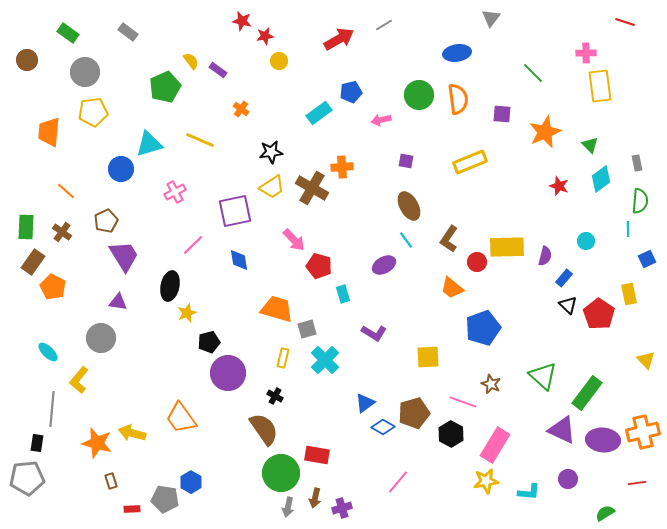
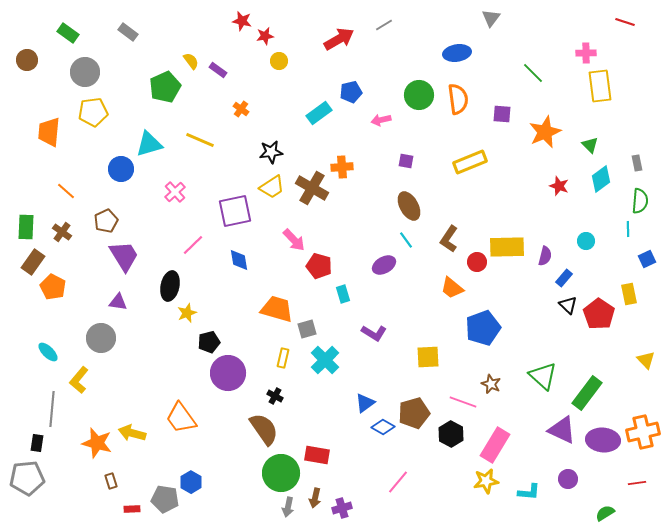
pink cross at (175, 192): rotated 15 degrees counterclockwise
